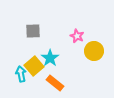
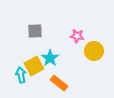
gray square: moved 2 px right
pink star: rotated 16 degrees counterclockwise
yellow square: rotated 12 degrees clockwise
cyan arrow: moved 1 px down
orange rectangle: moved 4 px right
